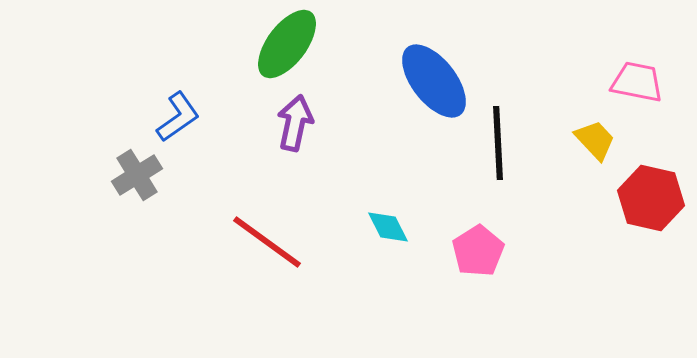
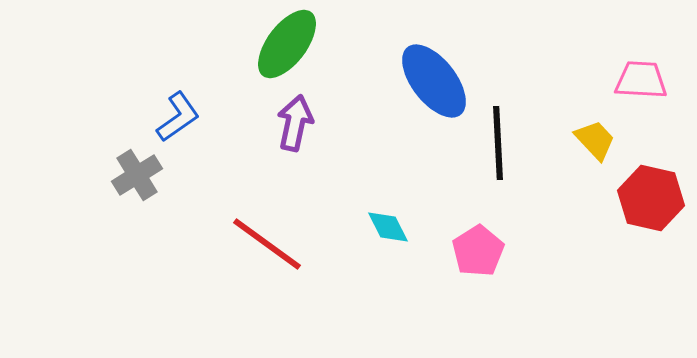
pink trapezoid: moved 4 px right, 2 px up; rotated 8 degrees counterclockwise
red line: moved 2 px down
